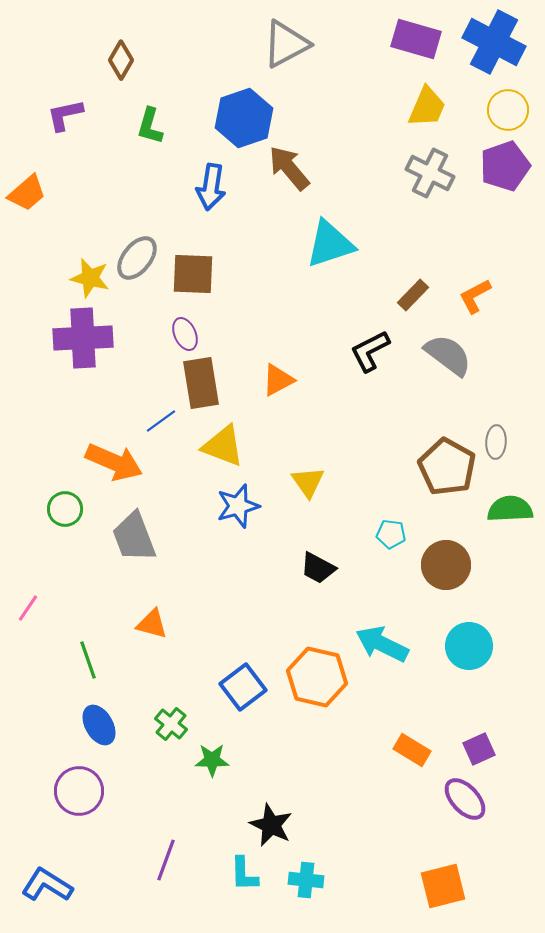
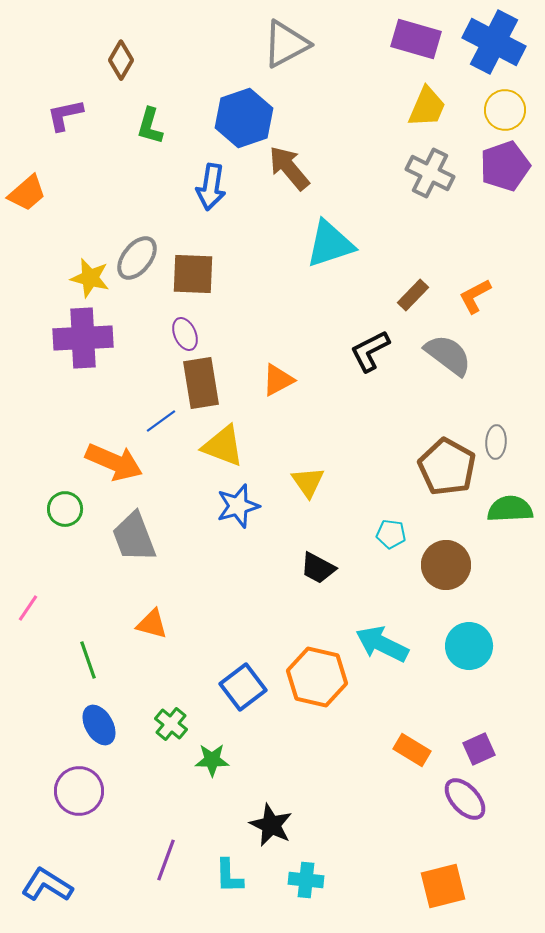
yellow circle at (508, 110): moved 3 px left
cyan L-shape at (244, 874): moved 15 px left, 2 px down
